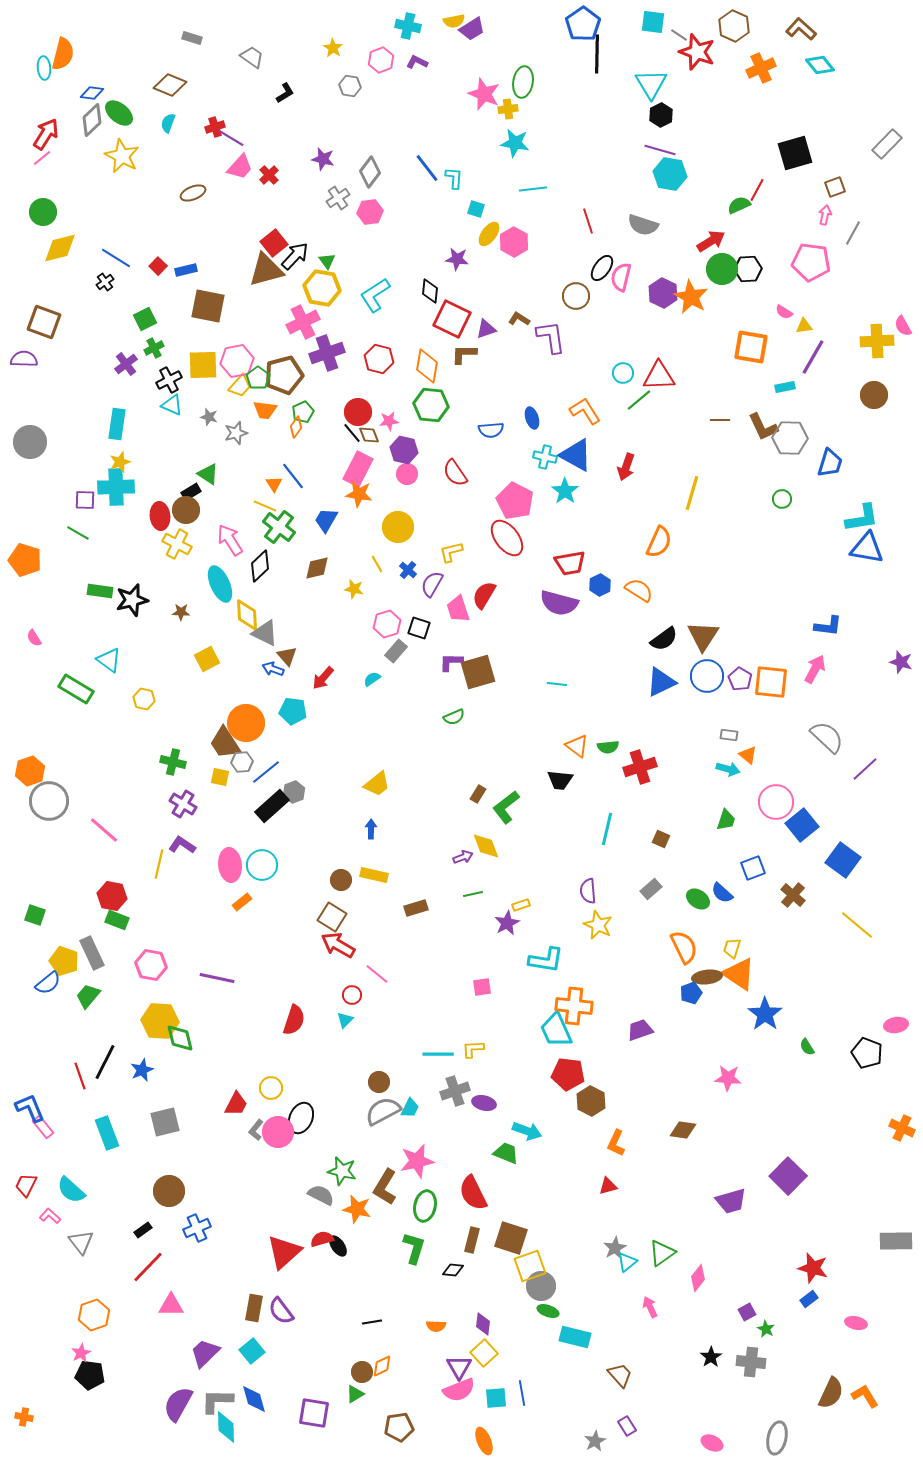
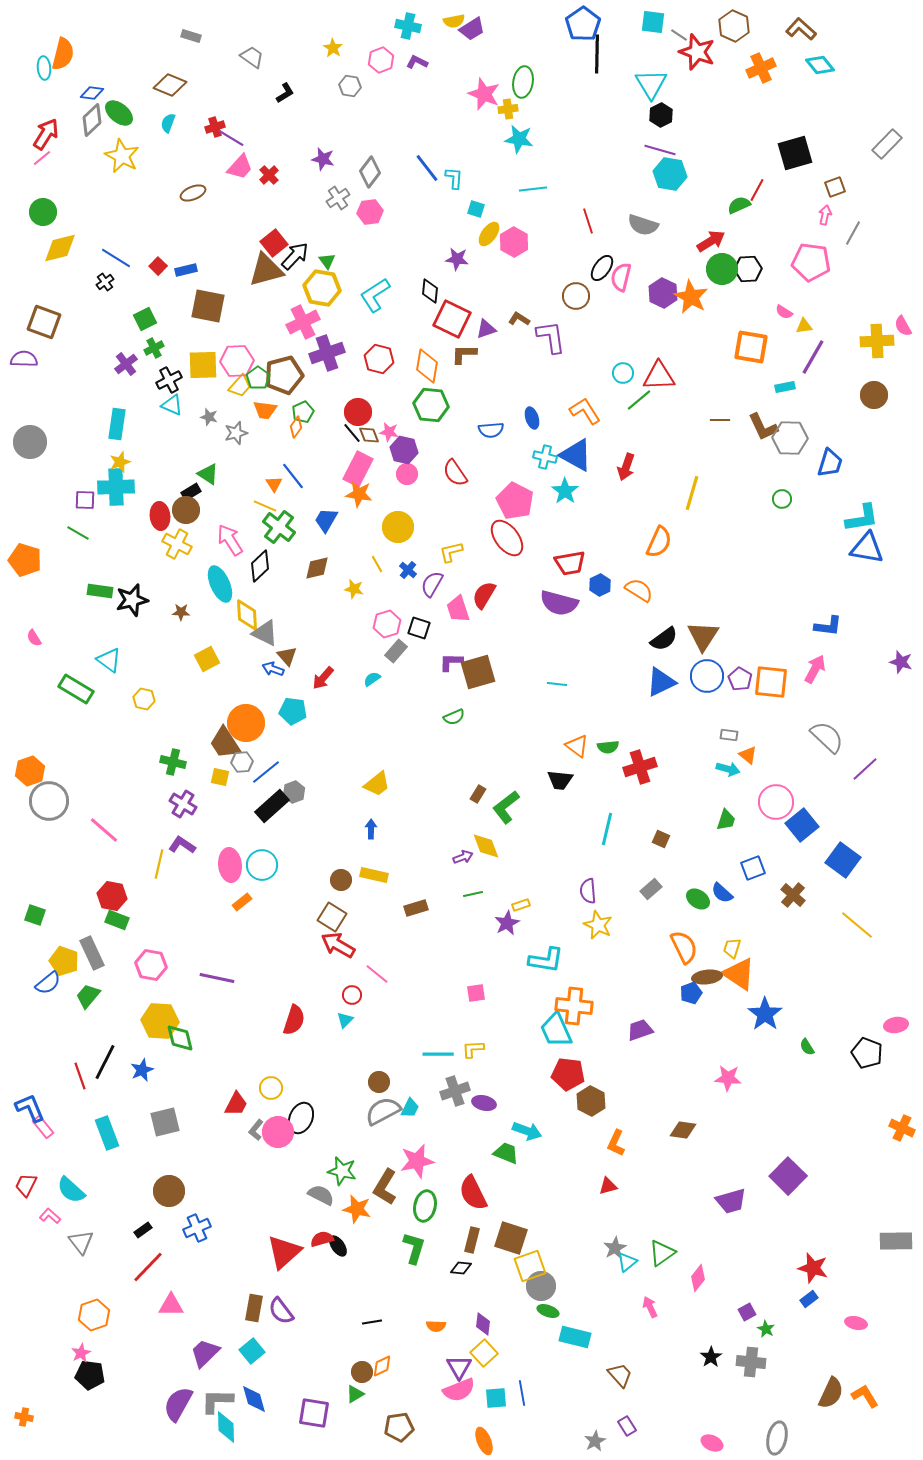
gray rectangle at (192, 38): moved 1 px left, 2 px up
cyan star at (515, 143): moved 4 px right, 4 px up
pink hexagon at (237, 361): rotated 8 degrees clockwise
pink star at (389, 421): moved 11 px down; rotated 18 degrees clockwise
pink square at (482, 987): moved 6 px left, 6 px down
black diamond at (453, 1270): moved 8 px right, 2 px up
